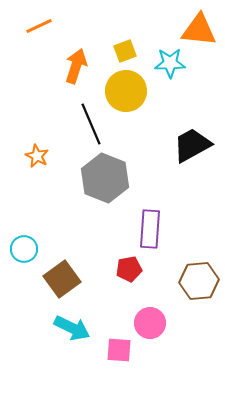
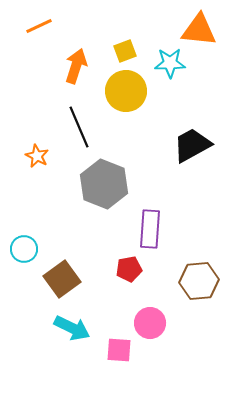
black line: moved 12 px left, 3 px down
gray hexagon: moved 1 px left, 6 px down
